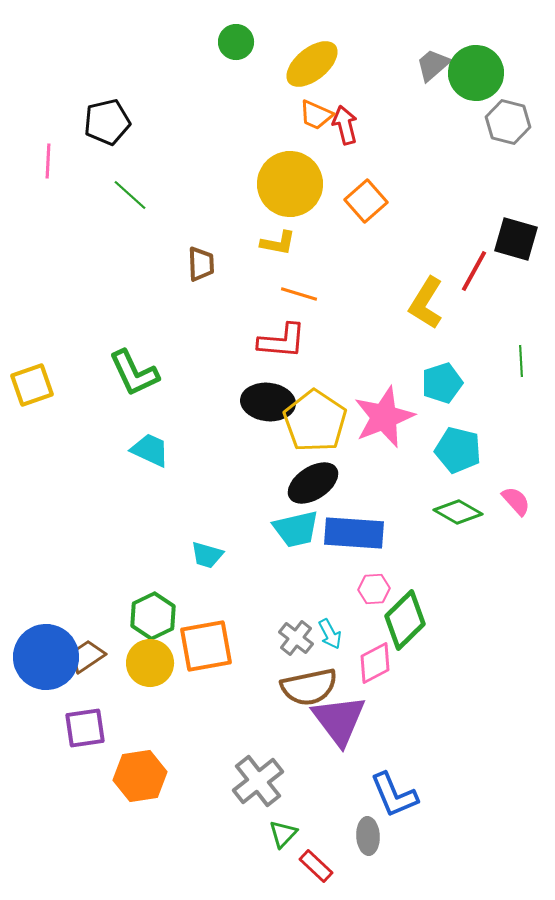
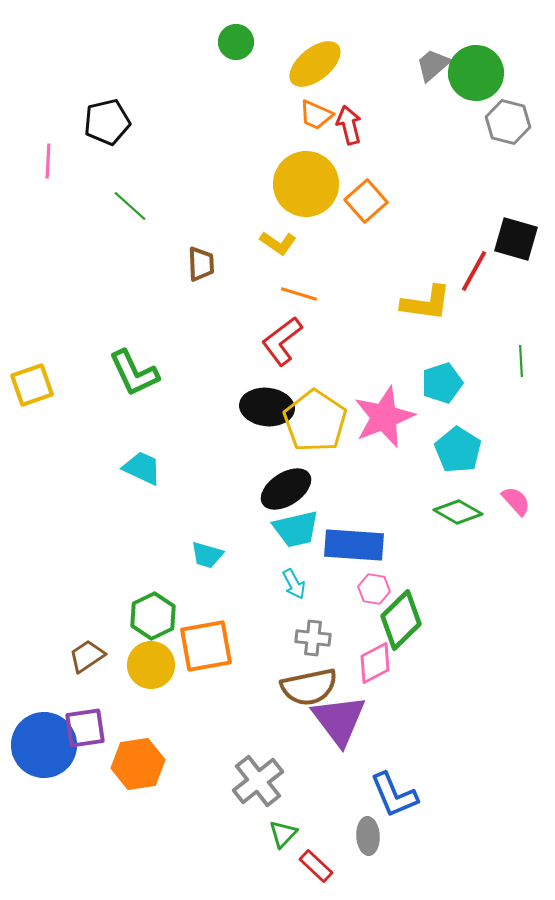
yellow ellipse at (312, 64): moved 3 px right
red arrow at (345, 125): moved 4 px right
yellow circle at (290, 184): moved 16 px right
green line at (130, 195): moved 11 px down
yellow L-shape at (278, 243): rotated 24 degrees clockwise
yellow L-shape at (426, 303): rotated 114 degrees counterclockwise
red L-shape at (282, 341): rotated 138 degrees clockwise
black ellipse at (268, 402): moved 1 px left, 5 px down
cyan trapezoid at (150, 450): moved 8 px left, 18 px down
cyan pentagon at (458, 450): rotated 18 degrees clockwise
black ellipse at (313, 483): moved 27 px left, 6 px down
blue rectangle at (354, 533): moved 12 px down
pink hexagon at (374, 589): rotated 12 degrees clockwise
green diamond at (405, 620): moved 4 px left
cyan arrow at (330, 634): moved 36 px left, 50 px up
gray cross at (296, 638): moved 17 px right; rotated 32 degrees counterclockwise
blue circle at (46, 657): moved 2 px left, 88 px down
yellow circle at (150, 663): moved 1 px right, 2 px down
orange hexagon at (140, 776): moved 2 px left, 12 px up
